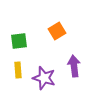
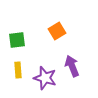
green square: moved 2 px left, 1 px up
purple arrow: moved 2 px left; rotated 15 degrees counterclockwise
purple star: moved 1 px right
